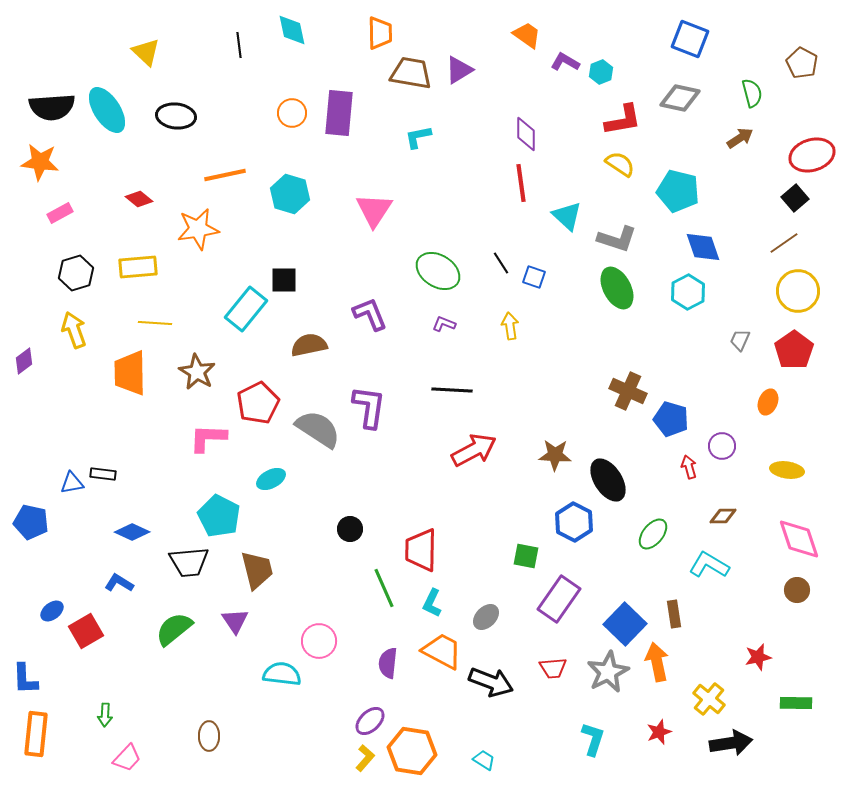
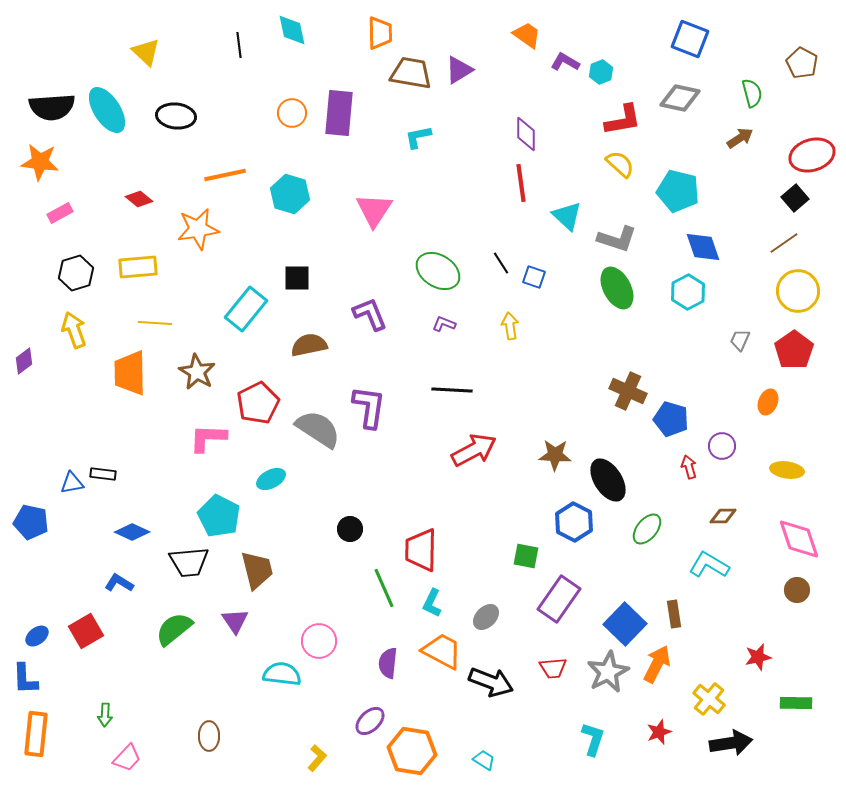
yellow semicircle at (620, 164): rotated 8 degrees clockwise
black square at (284, 280): moved 13 px right, 2 px up
green ellipse at (653, 534): moved 6 px left, 5 px up
blue ellipse at (52, 611): moved 15 px left, 25 px down
orange arrow at (657, 662): moved 2 px down; rotated 39 degrees clockwise
yellow L-shape at (365, 758): moved 48 px left
